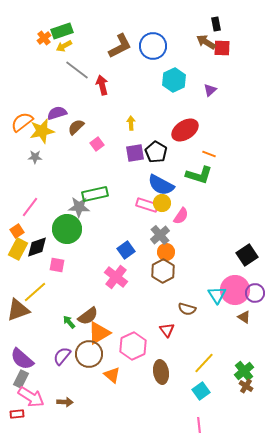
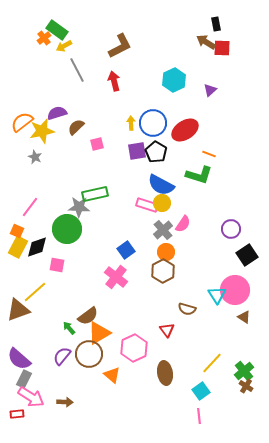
green rectangle at (62, 31): moved 5 px left, 1 px up; rotated 55 degrees clockwise
blue circle at (153, 46): moved 77 px down
gray line at (77, 70): rotated 25 degrees clockwise
red arrow at (102, 85): moved 12 px right, 4 px up
pink square at (97, 144): rotated 24 degrees clockwise
purple square at (135, 153): moved 2 px right, 2 px up
gray star at (35, 157): rotated 24 degrees clockwise
pink semicircle at (181, 216): moved 2 px right, 8 px down
orange square at (17, 231): rotated 32 degrees counterclockwise
gray cross at (160, 235): moved 3 px right, 5 px up
yellow rectangle at (18, 249): moved 2 px up
purple circle at (255, 293): moved 24 px left, 64 px up
green arrow at (69, 322): moved 6 px down
pink hexagon at (133, 346): moved 1 px right, 2 px down
purple semicircle at (22, 359): moved 3 px left
yellow line at (204, 363): moved 8 px right
brown ellipse at (161, 372): moved 4 px right, 1 px down
gray rectangle at (21, 379): moved 3 px right
pink line at (199, 425): moved 9 px up
